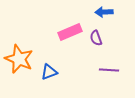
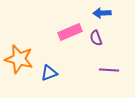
blue arrow: moved 2 px left, 1 px down
orange star: rotated 8 degrees counterclockwise
blue triangle: moved 1 px down
